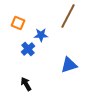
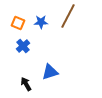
blue star: moved 13 px up
blue cross: moved 5 px left, 3 px up
blue triangle: moved 19 px left, 7 px down
